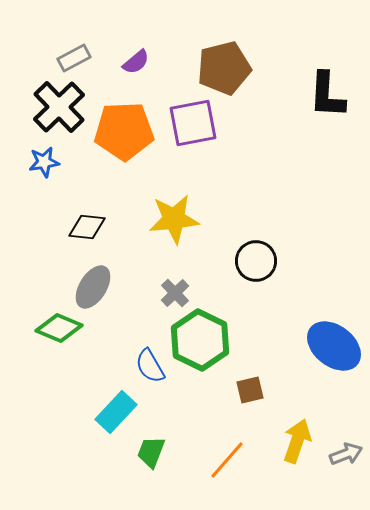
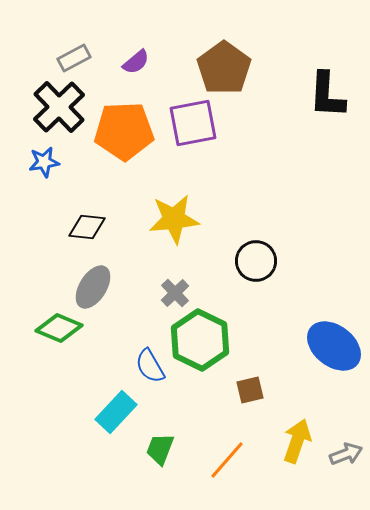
brown pentagon: rotated 22 degrees counterclockwise
green trapezoid: moved 9 px right, 3 px up
